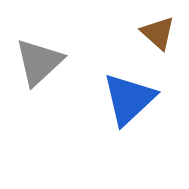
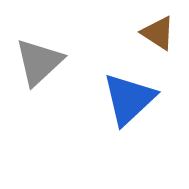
brown triangle: rotated 9 degrees counterclockwise
